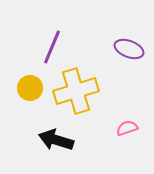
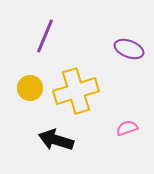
purple line: moved 7 px left, 11 px up
